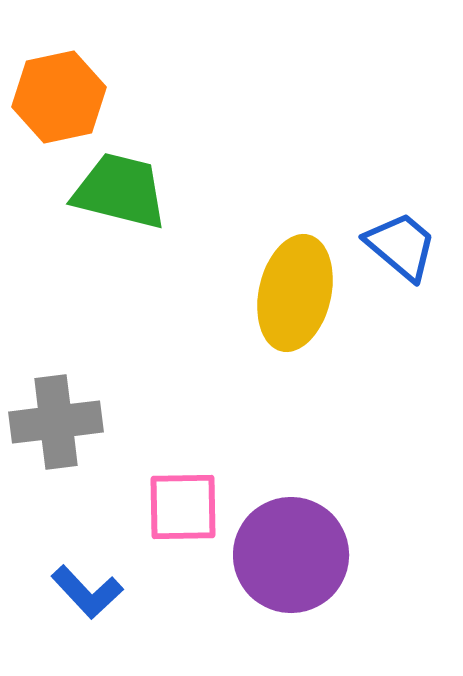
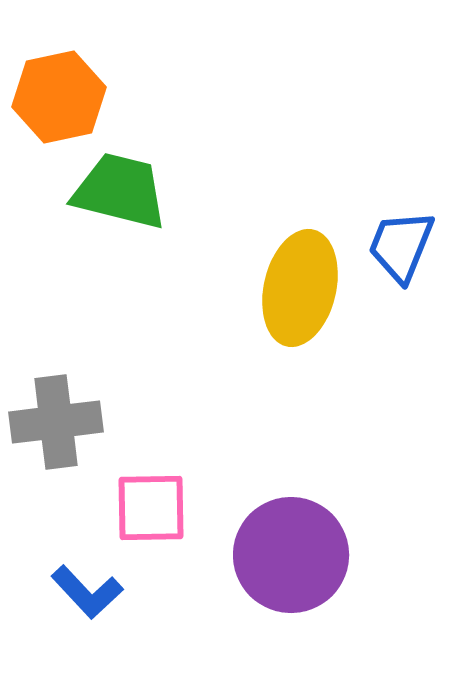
blue trapezoid: rotated 108 degrees counterclockwise
yellow ellipse: moved 5 px right, 5 px up
pink square: moved 32 px left, 1 px down
